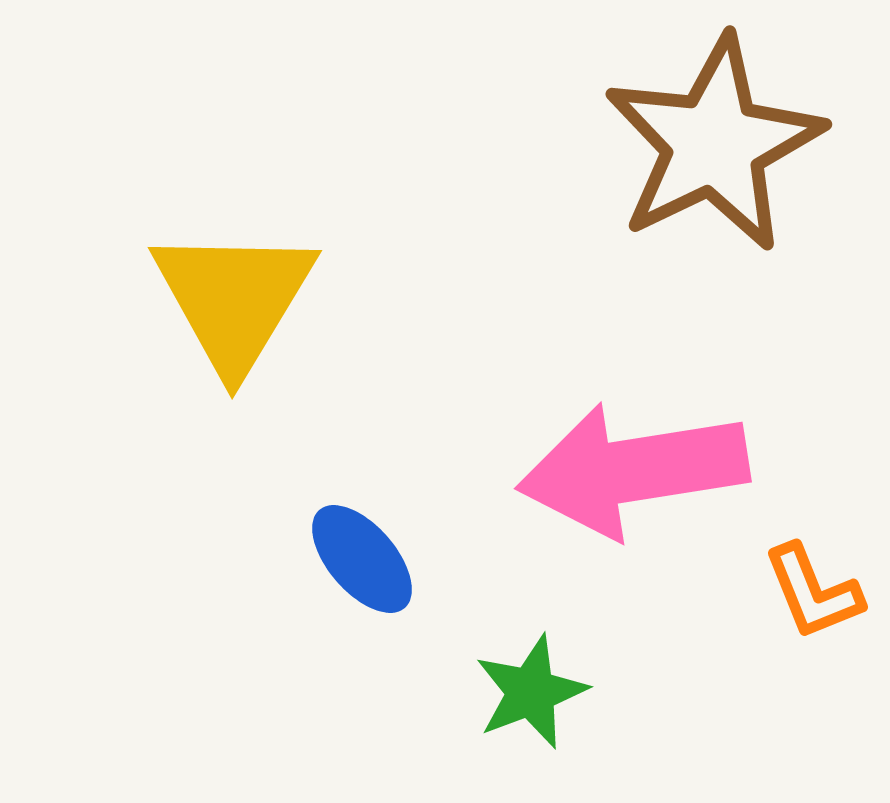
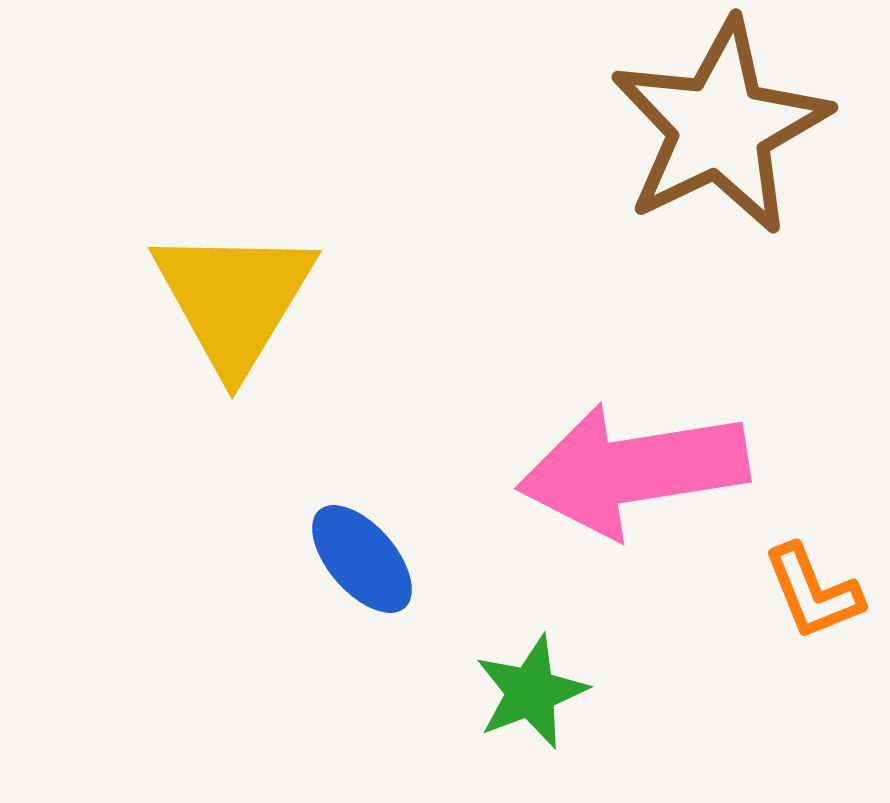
brown star: moved 6 px right, 17 px up
